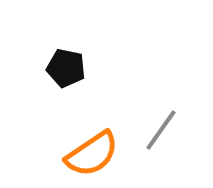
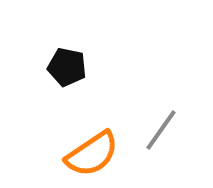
black pentagon: moved 1 px right, 1 px up
